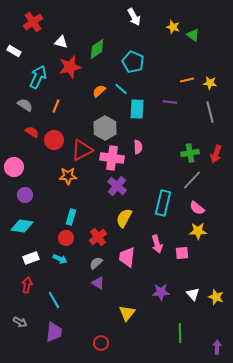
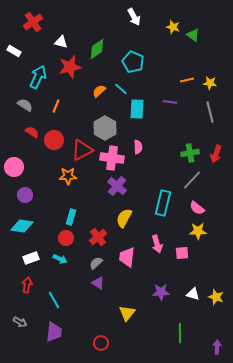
white triangle at (193, 294): rotated 32 degrees counterclockwise
